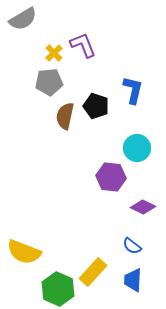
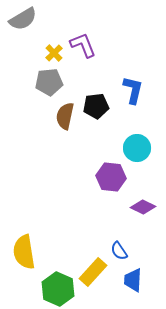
black pentagon: rotated 25 degrees counterclockwise
blue semicircle: moved 13 px left, 5 px down; rotated 18 degrees clockwise
yellow semicircle: rotated 60 degrees clockwise
